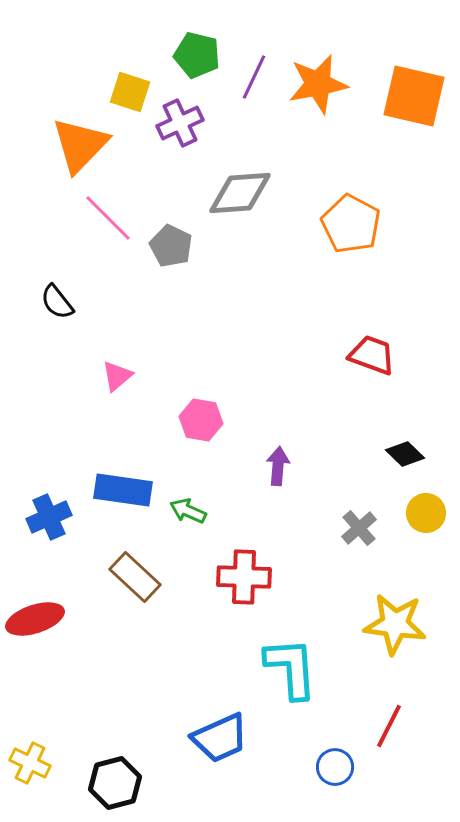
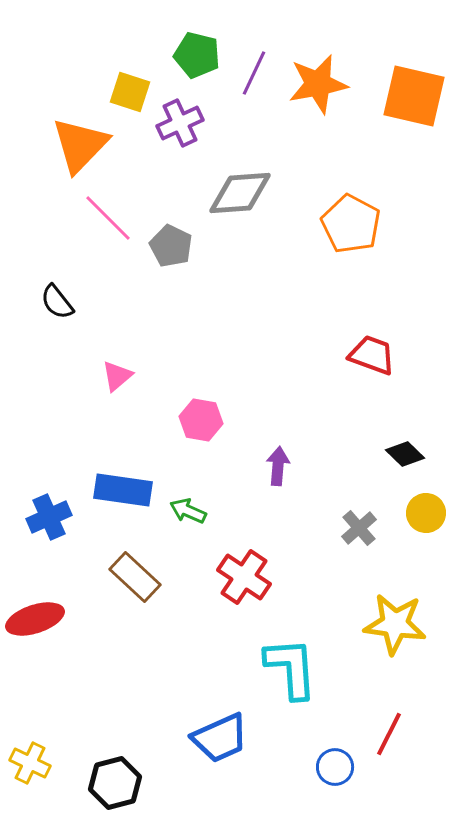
purple line: moved 4 px up
red cross: rotated 32 degrees clockwise
red line: moved 8 px down
